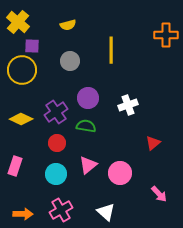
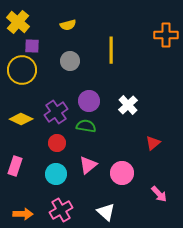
purple circle: moved 1 px right, 3 px down
white cross: rotated 24 degrees counterclockwise
pink circle: moved 2 px right
